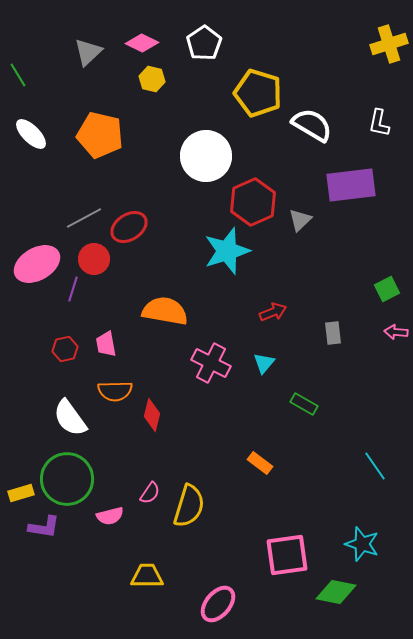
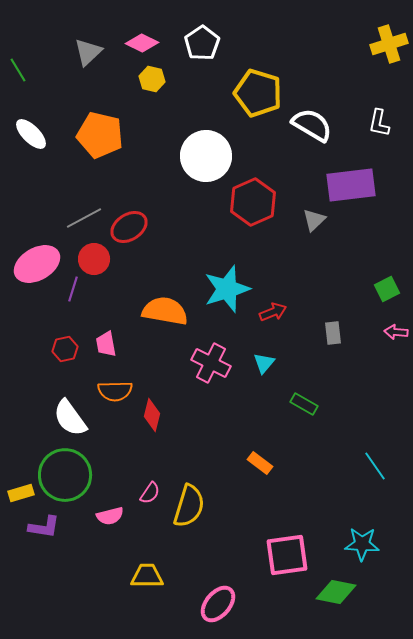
white pentagon at (204, 43): moved 2 px left
green line at (18, 75): moved 5 px up
gray triangle at (300, 220): moved 14 px right
cyan star at (227, 251): moved 38 px down
green circle at (67, 479): moved 2 px left, 4 px up
cyan star at (362, 544): rotated 16 degrees counterclockwise
